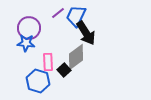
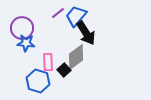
blue trapezoid: rotated 15 degrees clockwise
purple circle: moved 7 px left
